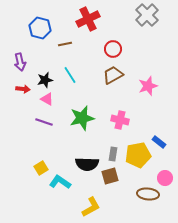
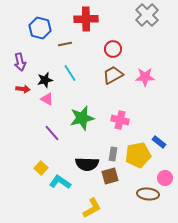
red cross: moved 2 px left; rotated 25 degrees clockwise
cyan line: moved 2 px up
pink star: moved 3 px left, 9 px up; rotated 18 degrees clockwise
purple line: moved 8 px right, 11 px down; rotated 30 degrees clockwise
yellow square: rotated 16 degrees counterclockwise
yellow L-shape: moved 1 px right, 1 px down
